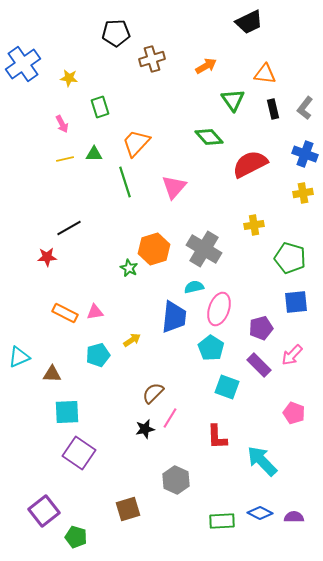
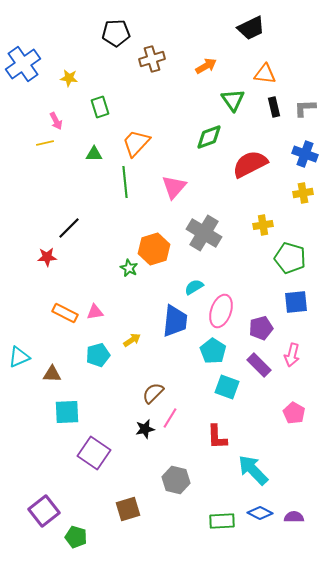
black trapezoid at (249, 22): moved 2 px right, 6 px down
gray L-shape at (305, 108): rotated 50 degrees clockwise
black rectangle at (273, 109): moved 1 px right, 2 px up
pink arrow at (62, 124): moved 6 px left, 3 px up
green diamond at (209, 137): rotated 68 degrees counterclockwise
yellow line at (65, 159): moved 20 px left, 16 px up
green line at (125, 182): rotated 12 degrees clockwise
yellow cross at (254, 225): moved 9 px right
black line at (69, 228): rotated 15 degrees counterclockwise
gray cross at (204, 249): moved 16 px up
cyan semicircle at (194, 287): rotated 18 degrees counterclockwise
pink ellipse at (219, 309): moved 2 px right, 2 px down
blue trapezoid at (174, 317): moved 1 px right, 4 px down
cyan pentagon at (211, 348): moved 2 px right, 3 px down
pink arrow at (292, 355): rotated 30 degrees counterclockwise
pink pentagon at (294, 413): rotated 10 degrees clockwise
purple square at (79, 453): moved 15 px right
cyan arrow at (262, 461): moved 9 px left, 9 px down
gray hexagon at (176, 480): rotated 12 degrees counterclockwise
